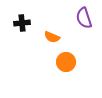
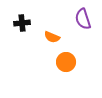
purple semicircle: moved 1 px left, 1 px down
